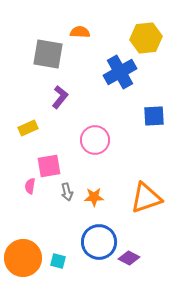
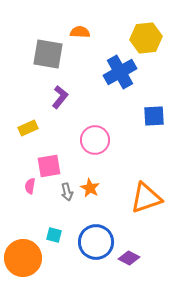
orange star: moved 4 px left, 9 px up; rotated 30 degrees clockwise
blue circle: moved 3 px left
cyan square: moved 4 px left, 26 px up
